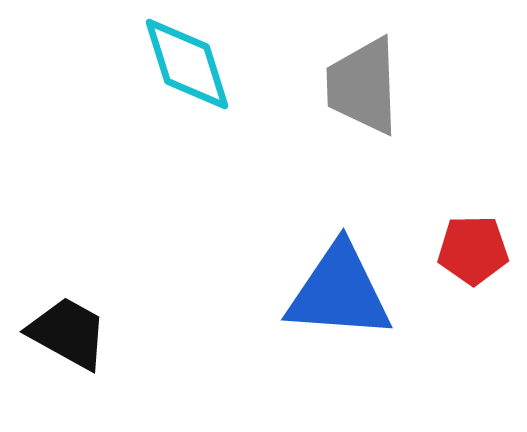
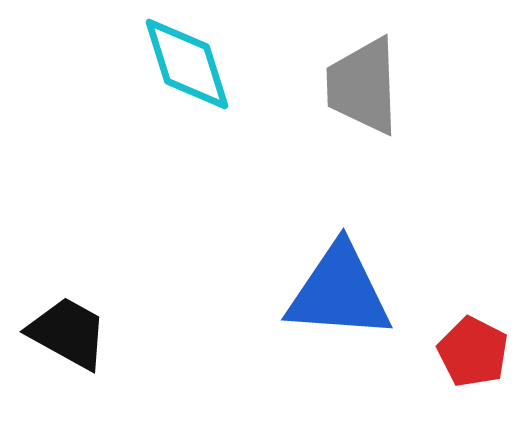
red pentagon: moved 102 px down; rotated 28 degrees clockwise
